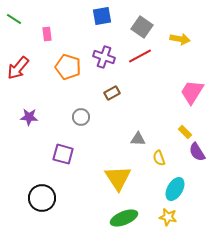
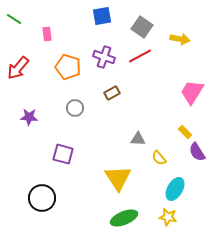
gray circle: moved 6 px left, 9 px up
yellow semicircle: rotated 21 degrees counterclockwise
